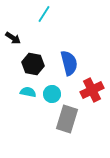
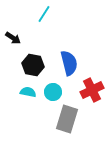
black hexagon: moved 1 px down
cyan circle: moved 1 px right, 2 px up
